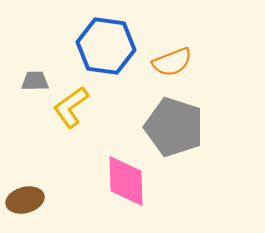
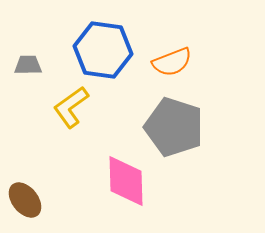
blue hexagon: moved 3 px left, 4 px down
gray trapezoid: moved 7 px left, 16 px up
brown ellipse: rotated 66 degrees clockwise
